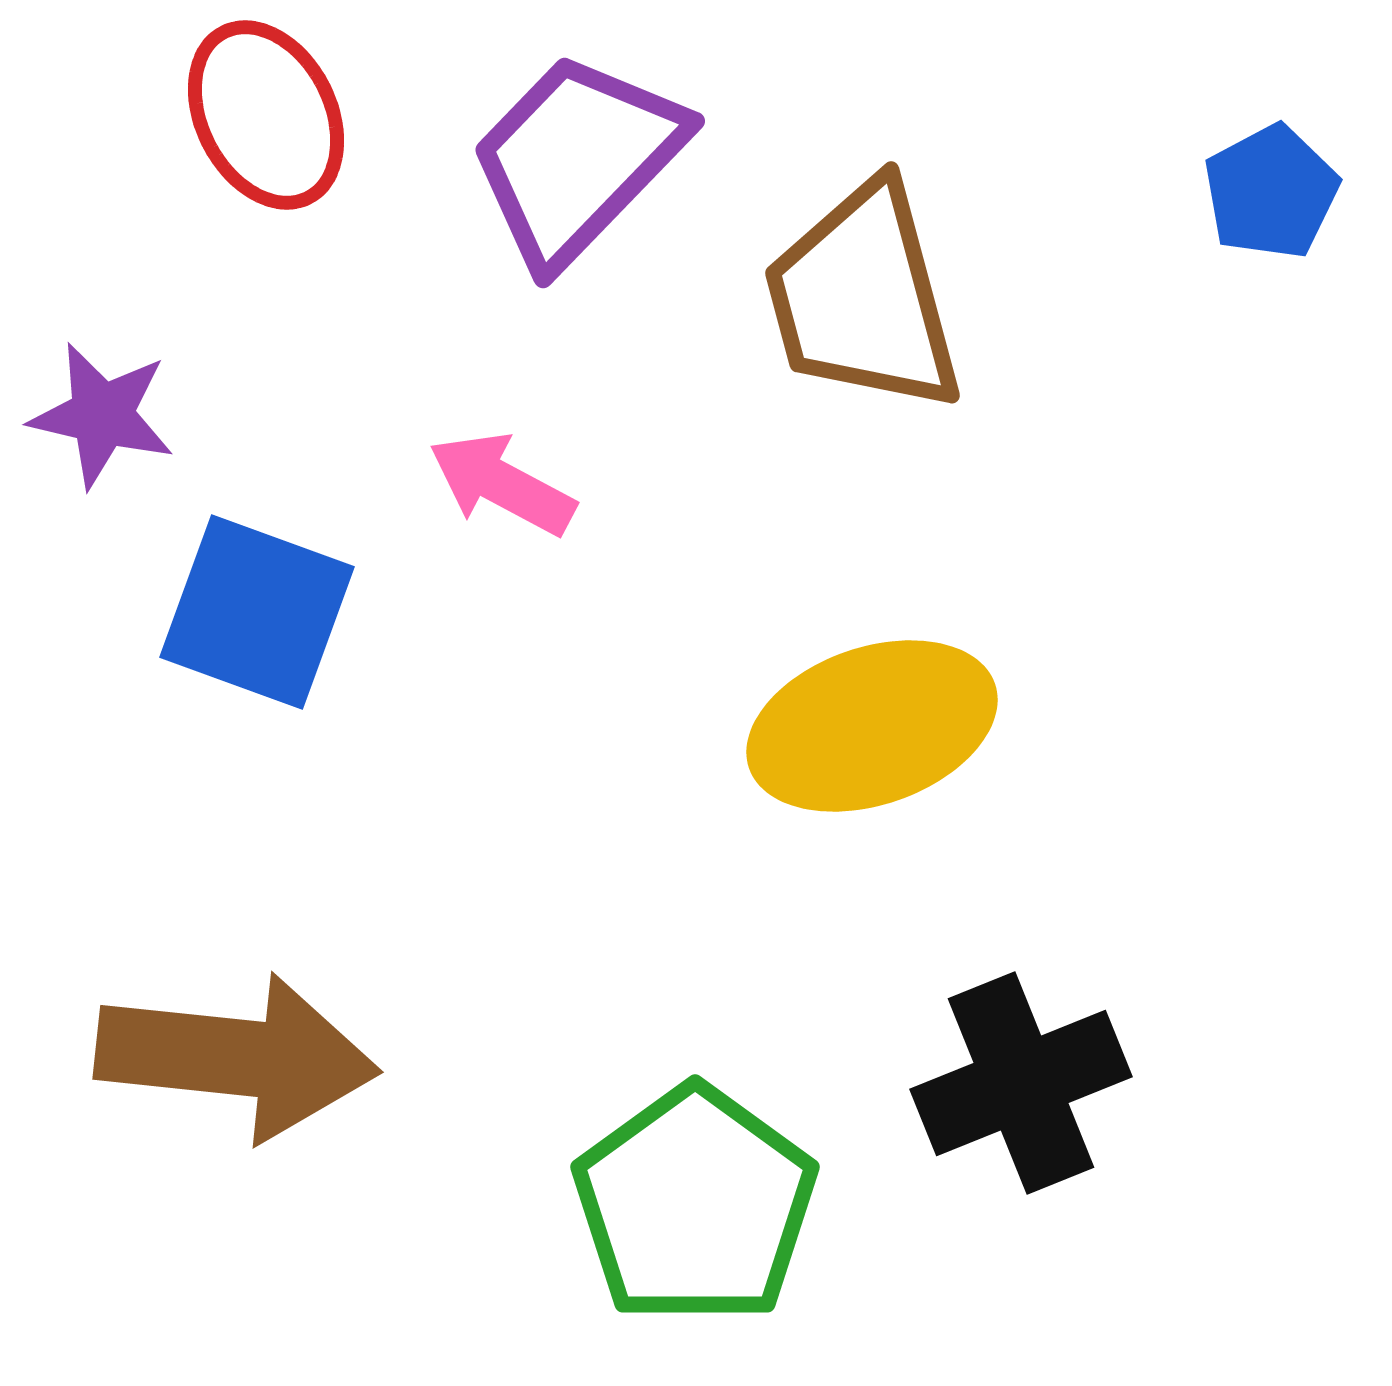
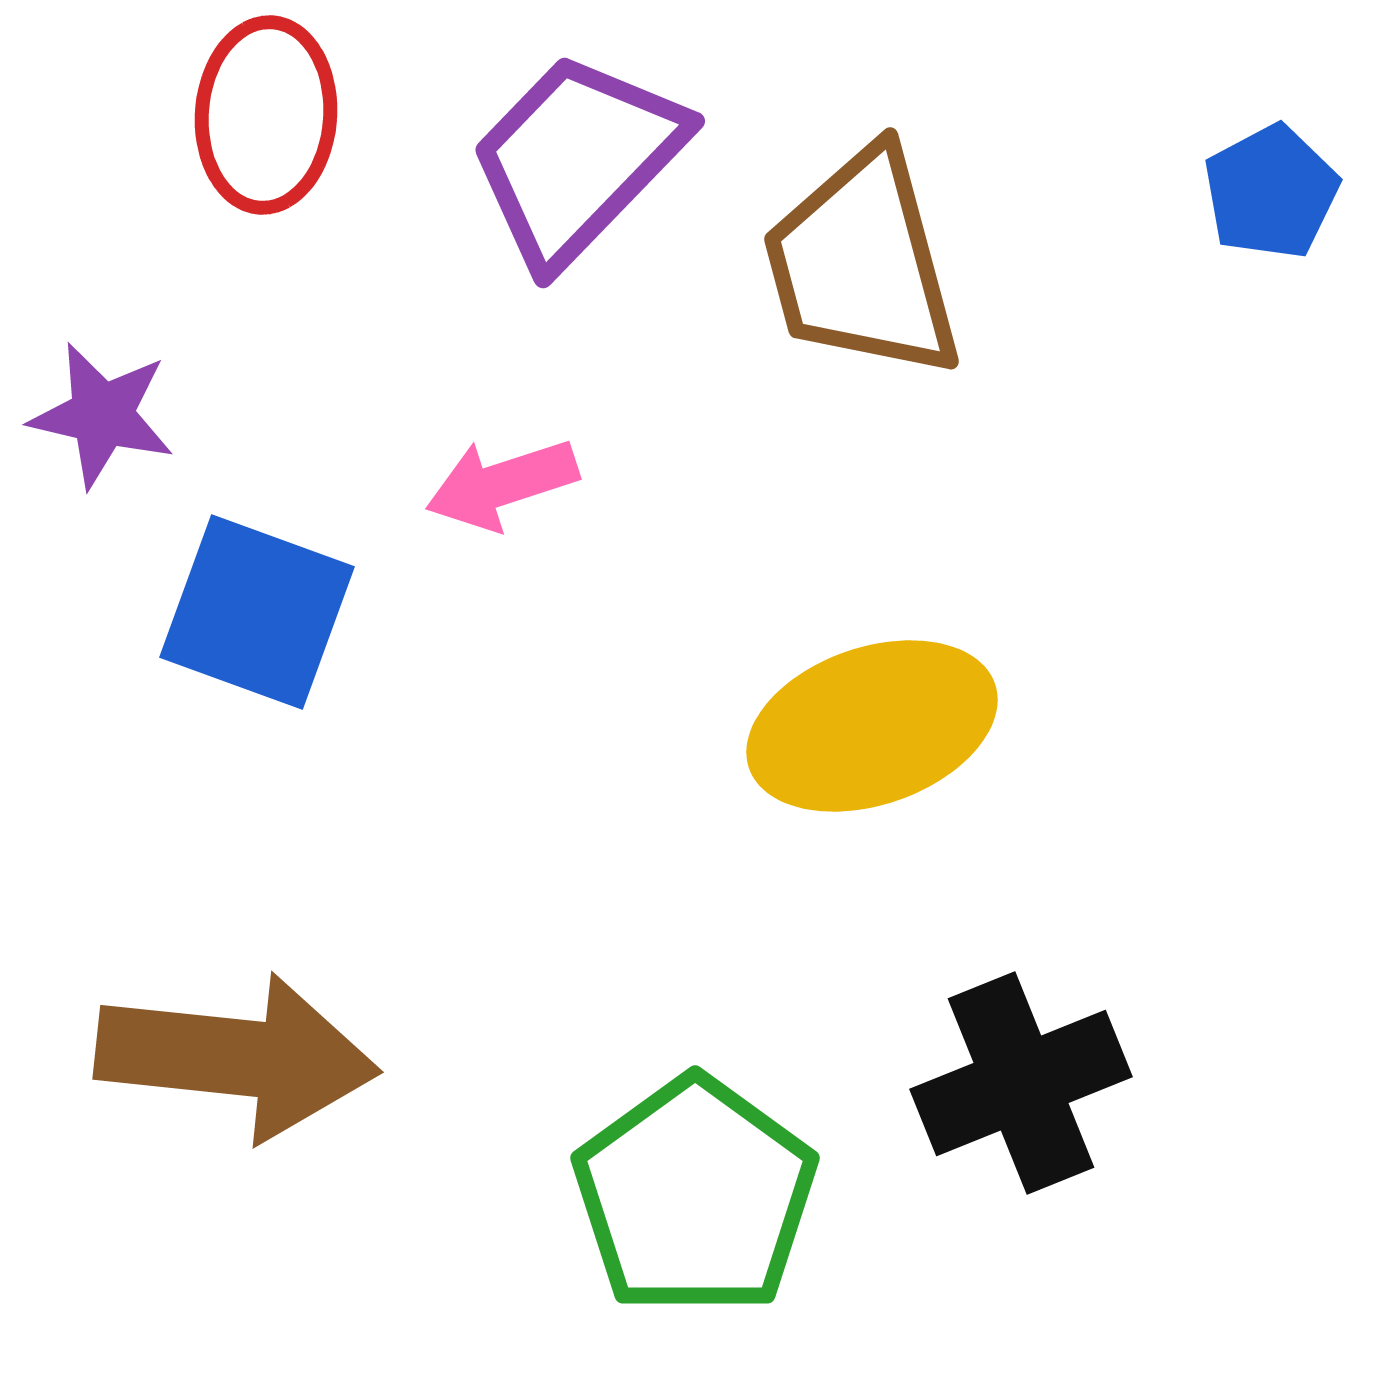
red ellipse: rotated 31 degrees clockwise
brown trapezoid: moved 1 px left, 34 px up
pink arrow: rotated 46 degrees counterclockwise
green pentagon: moved 9 px up
